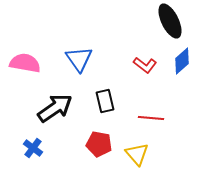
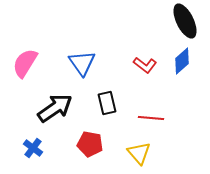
black ellipse: moved 15 px right
blue triangle: moved 3 px right, 4 px down
pink semicircle: rotated 68 degrees counterclockwise
black rectangle: moved 2 px right, 2 px down
red pentagon: moved 9 px left
yellow triangle: moved 2 px right, 1 px up
